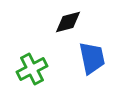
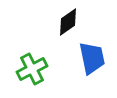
black diamond: rotated 20 degrees counterclockwise
